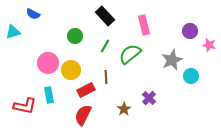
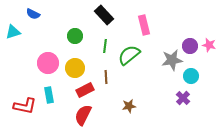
black rectangle: moved 1 px left, 1 px up
purple circle: moved 15 px down
green line: rotated 24 degrees counterclockwise
green semicircle: moved 1 px left, 1 px down
gray star: rotated 15 degrees clockwise
yellow circle: moved 4 px right, 2 px up
red rectangle: moved 1 px left
purple cross: moved 34 px right
brown star: moved 5 px right, 3 px up; rotated 24 degrees clockwise
